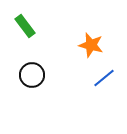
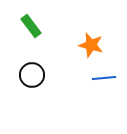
green rectangle: moved 6 px right
blue line: rotated 35 degrees clockwise
